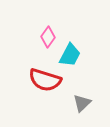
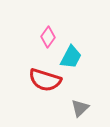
cyan trapezoid: moved 1 px right, 2 px down
gray triangle: moved 2 px left, 5 px down
